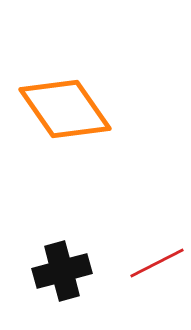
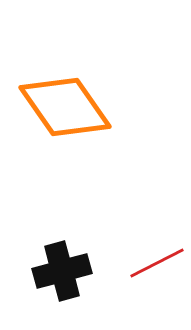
orange diamond: moved 2 px up
